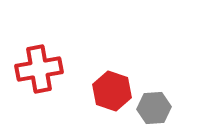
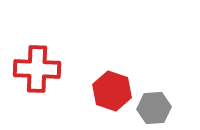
red cross: moved 2 px left; rotated 12 degrees clockwise
